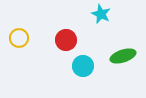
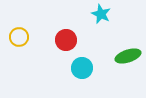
yellow circle: moved 1 px up
green ellipse: moved 5 px right
cyan circle: moved 1 px left, 2 px down
